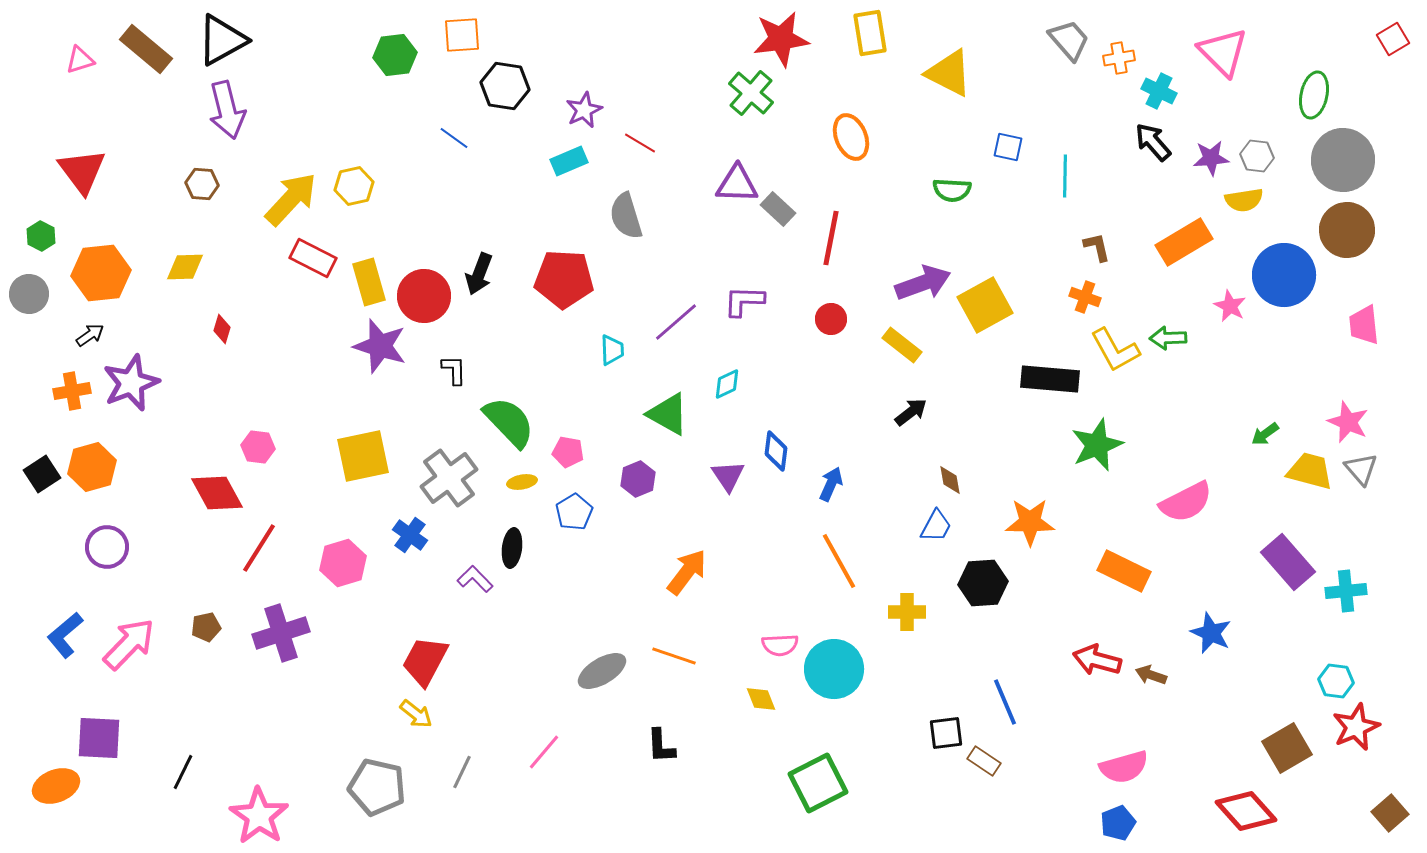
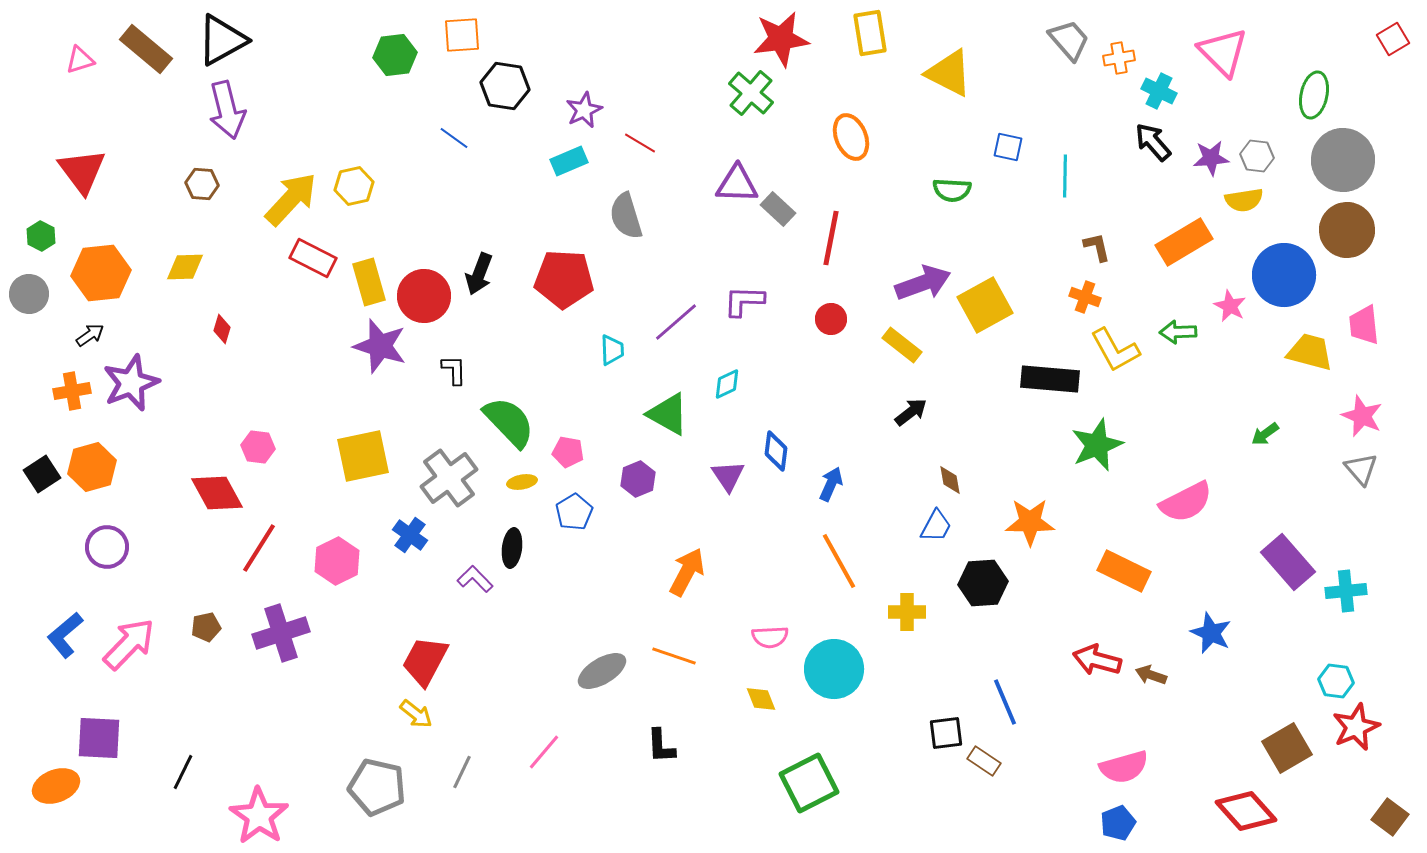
green arrow at (1168, 338): moved 10 px right, 6 px up
pink star at (1348, 422): moved 14 px right, 6 px up
yellow trapezoid at (1310, 471): moved 119 px up
pink hexagon at (343, 563): moved 6 px left, 2 px up; rotated 9 degrees counterclockwise
orange arrow at (687, 572): rotated 9 degrees counterclockwise
pink semicircle at (780, 645): moved 10 px left, 8 px up
green square at (818, 783): moved 9 px left
brown square at (1390, 813): moved 4 px down; rotated 12 degrees counterclockwise
